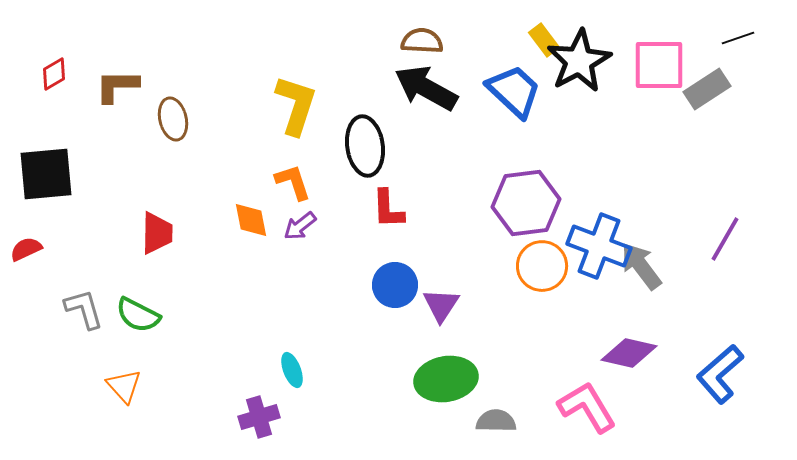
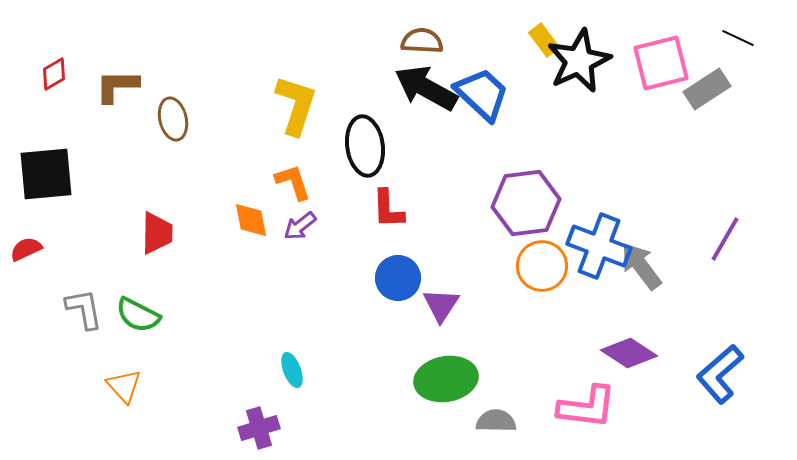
black line: rotated 44 degrees clockwise
black star: rotated 4 degrees clockwise
pink square: moved 2 px right, 2 px up; rotated 14 degrees counterclockwise
blue trapezoid: moved 32 px left, 3 px down
blue circle: moved 3 px right, 7 px up
gray L-shape: rotated 6 degrees clockwise
purple diamond: rotated 20 degrees clockwise
pink L-shape: rotated 128 degrees clockwise
purple cross: moved 11 px down
